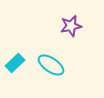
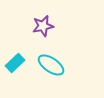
purple star: moved 28 px left
